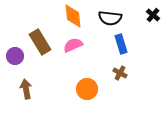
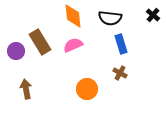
purple circle: moved 1 px right, 5 px up
